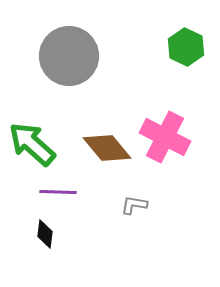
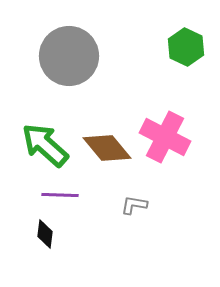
green arrow: moved 13 px right, 1 px down
purple line: moved 2 px right, 3 px down
